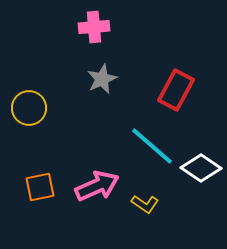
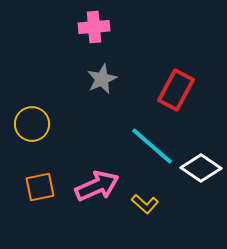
yellow circle: moved 3 px right, 16 px down
yellow L-shape: rotated 8 degrees clockwise
